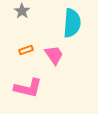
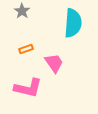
cyan semicircle: moved 1 px right
orange rectangle: moved 1 px up
pink trapezoid: moved 8 px down
